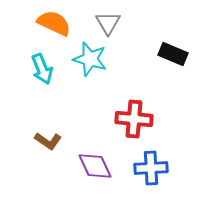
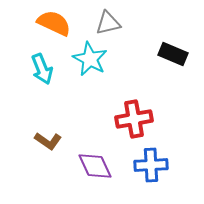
gray triangle: rotated 48 degrees clockwise
cyan star: rotated 12 degrees clockwise
red cross: rotated 15 degrees counterclockwise
blue cross: moved 3 px up
